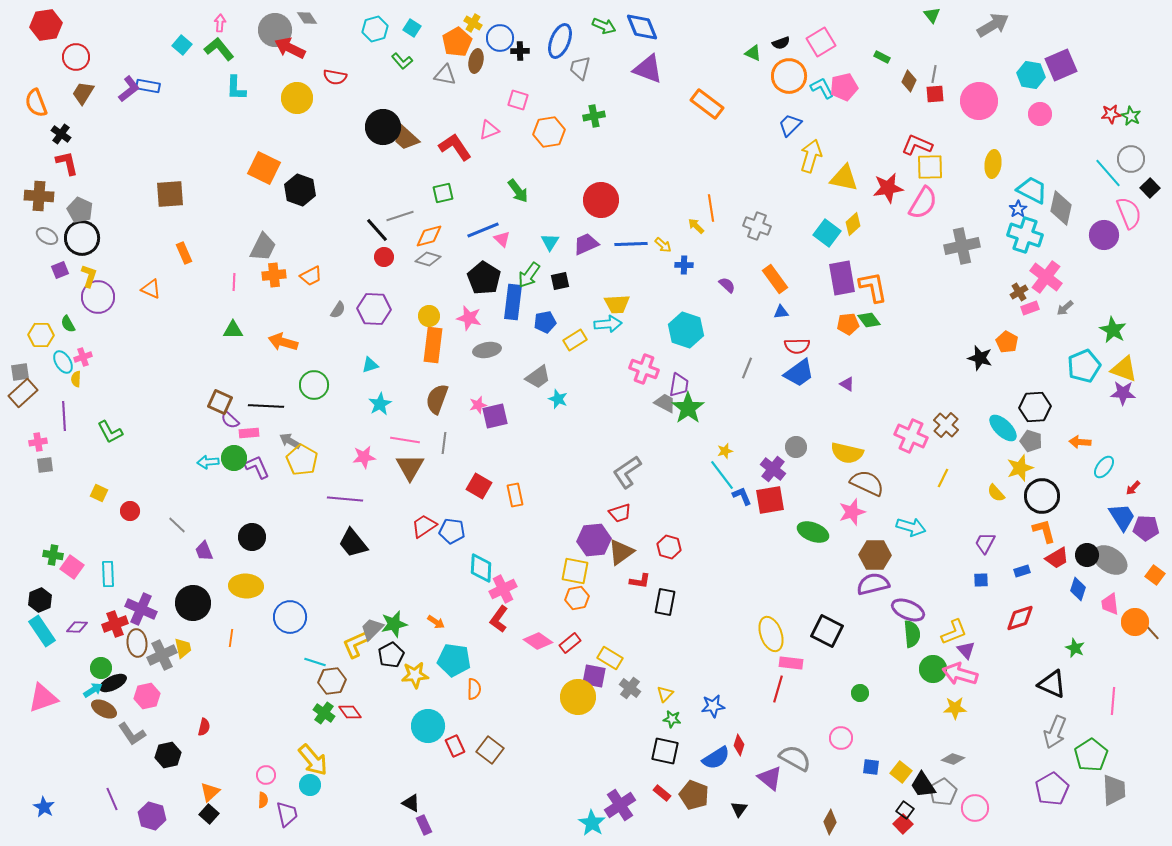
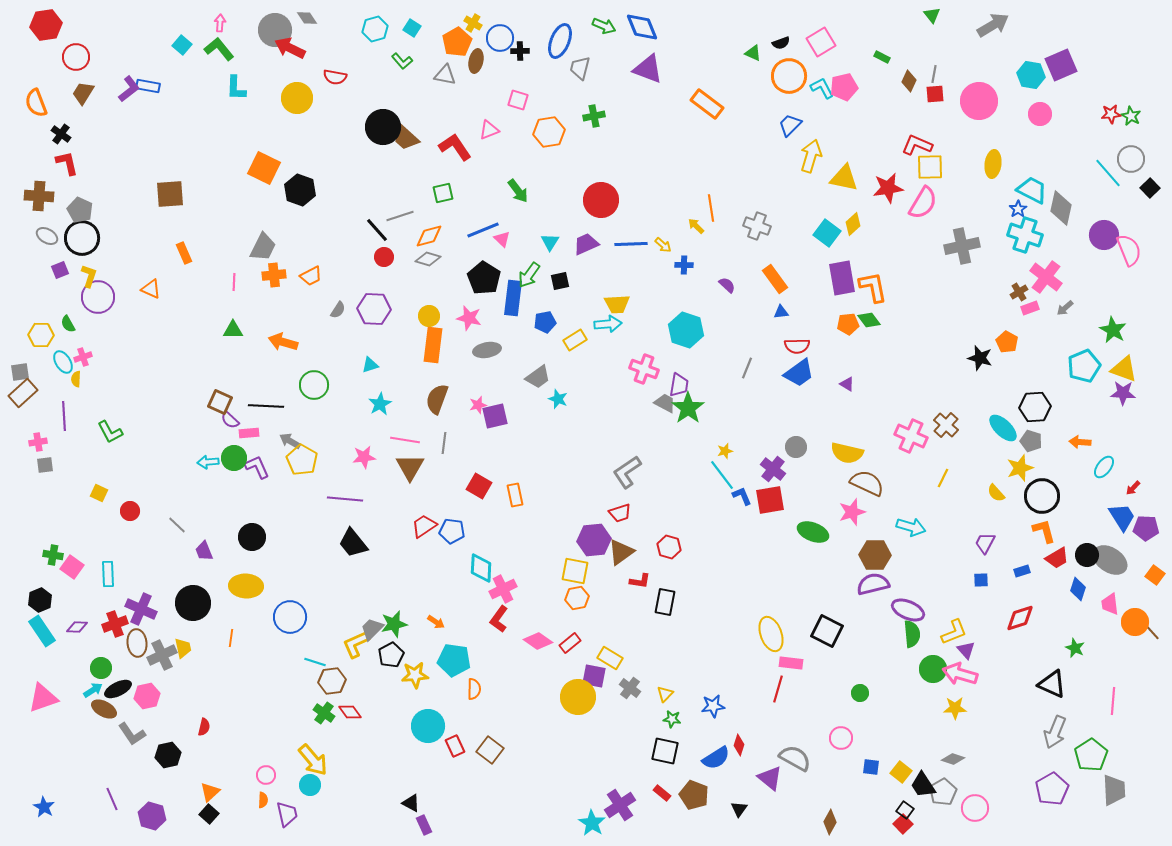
pink semicircle at (1129, 213): moved 37 px down
blue rectangle at (513, 302): moved 4 px up
black ellipse at (113, 683): moved 5 px right, 6 px down
